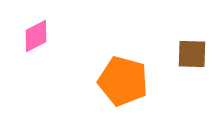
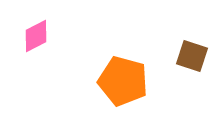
brown square: moved 2 px down; rotated 16 degrees clockwise
